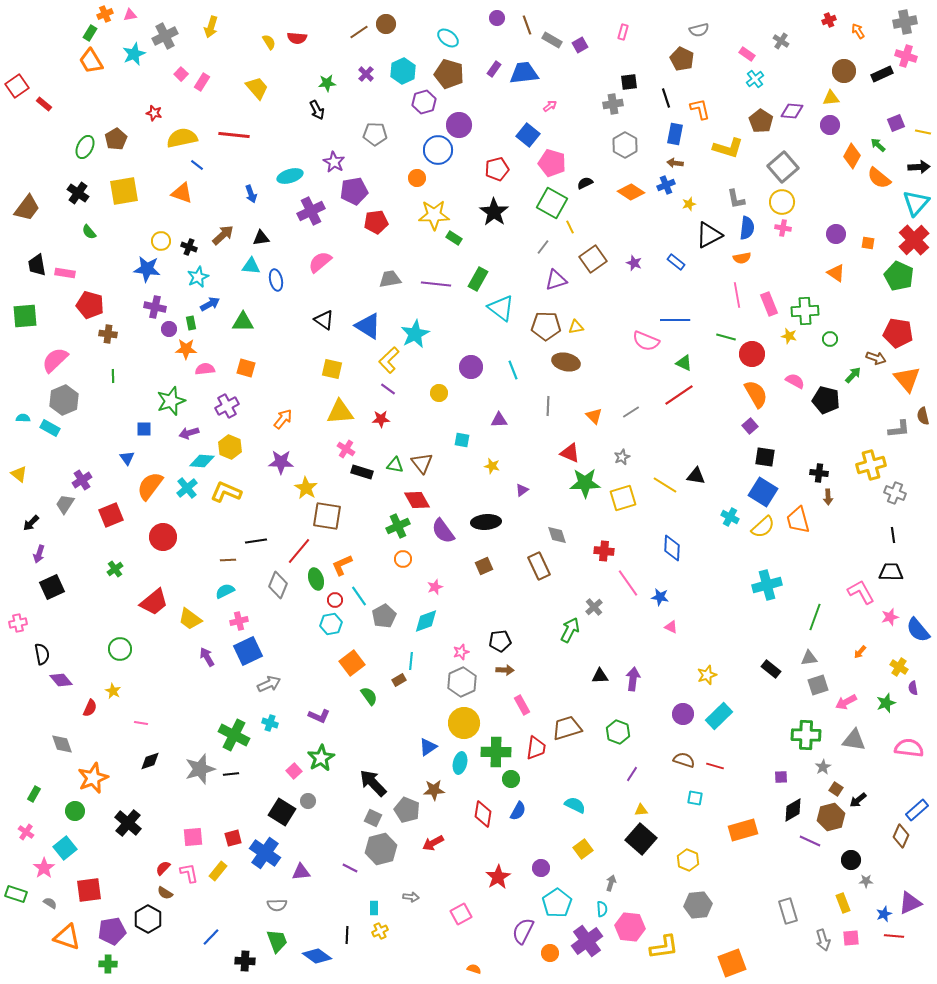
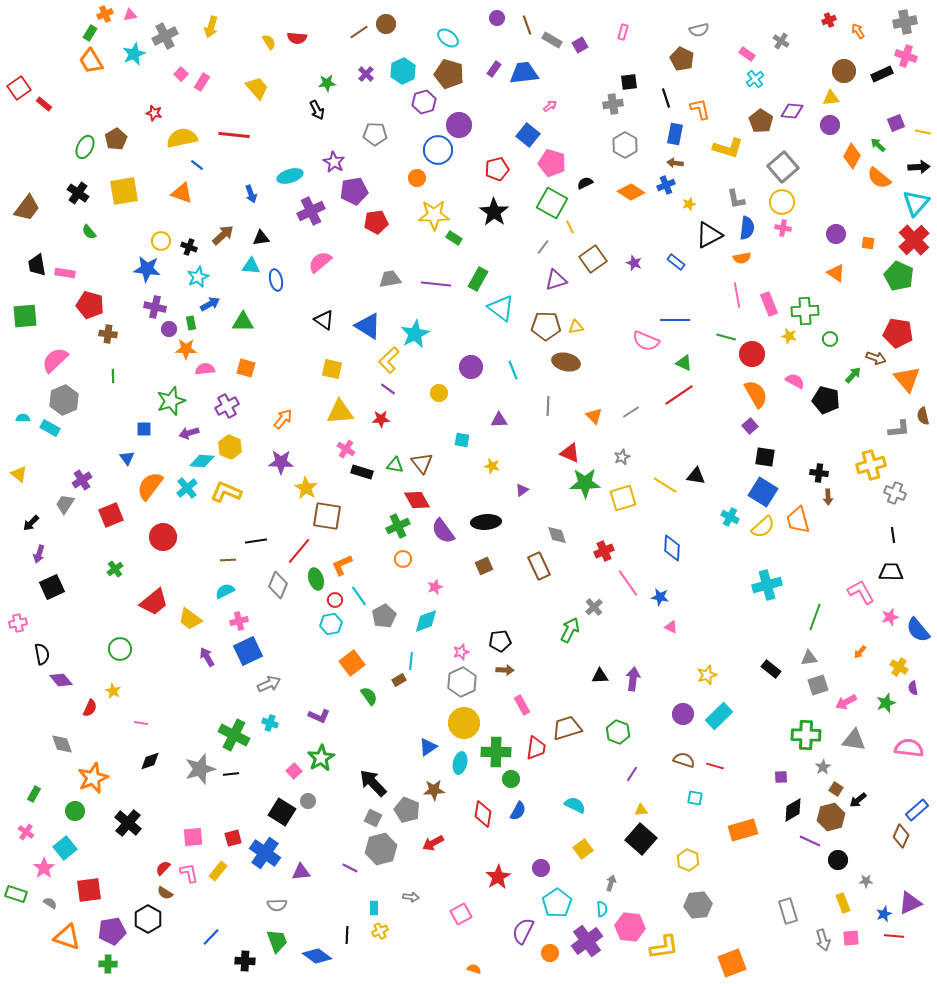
red square at (17, 86): moved 2 px right, 2 px down
red cross at (604, 551): rotated 30 degrees counterclockwise
black circle at (851, 860): moved 13 px left
